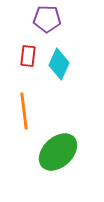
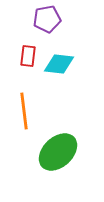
purple pentagon: rotated 12 degrees counterclockwise
cyan diamond: rotated 72 degrees clockwise
